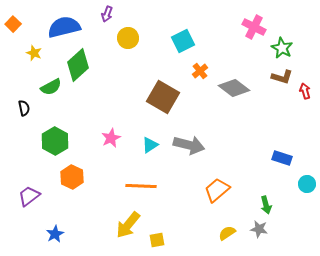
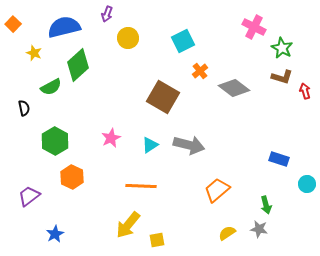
blue rectangle: moved 3 px left, 1 px down
